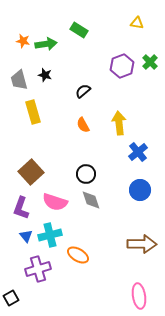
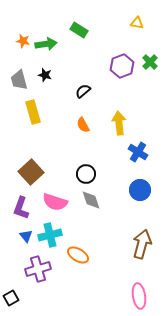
blue cross: rotated 18 degrees counterclockwise
brown arrow: rotated 76 degrees counterclockwise
